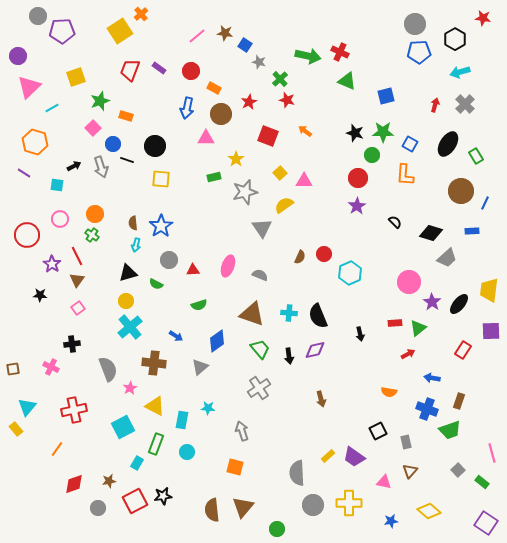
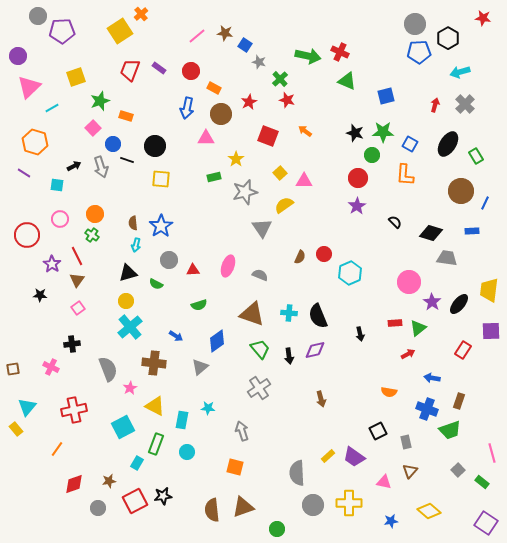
black hexagon at (455, 39): moved 7 px left, 1 px up
gray trapezoid at (447, 258): rotated 130 degrees counterclockwise
brown triangle at (243, 507): rotated 30 degrees clockwise
